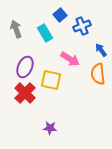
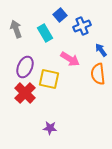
yellow square: moved 2 px left, 1 px up
